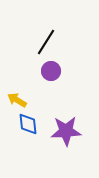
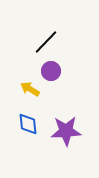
black line: rotated 12 degrees clockwise
yellow arrow: moved 13 px right, 11 px up
